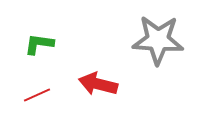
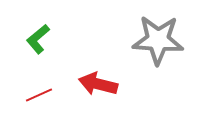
green L-shape: moved 1 px left, 5 px up; rotated 48 degrees counterclockwise
red line: moved 2 px right
